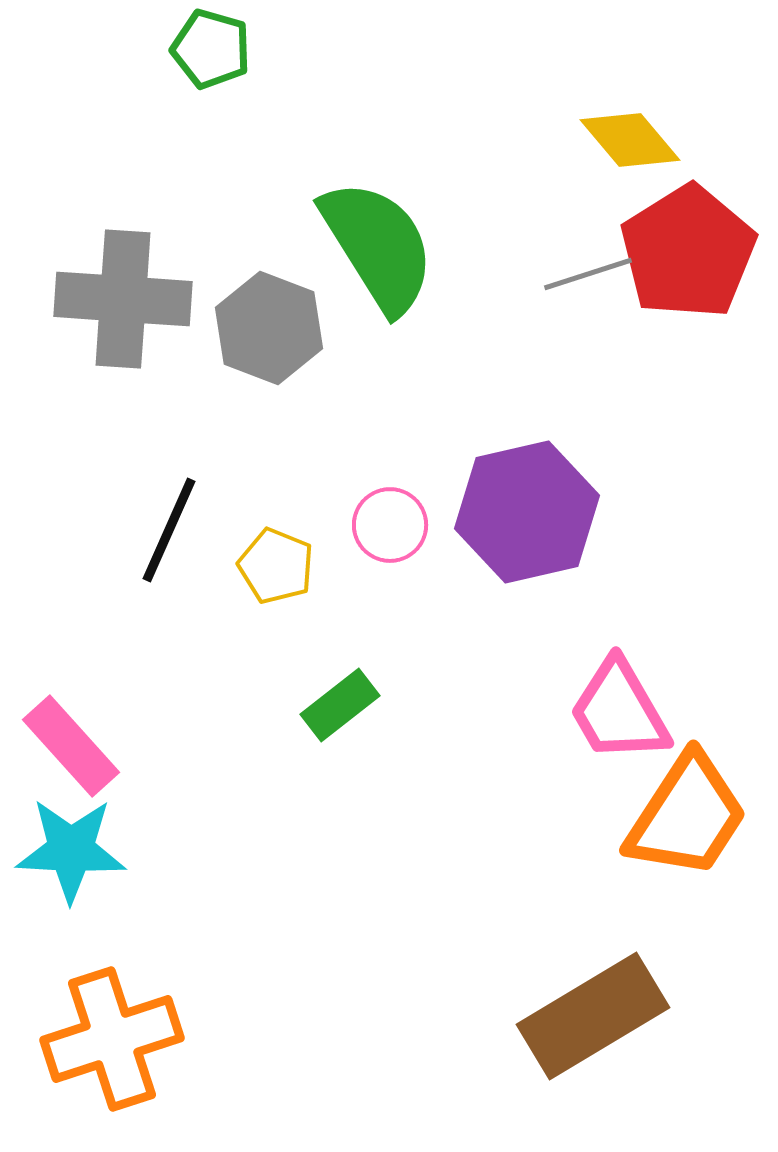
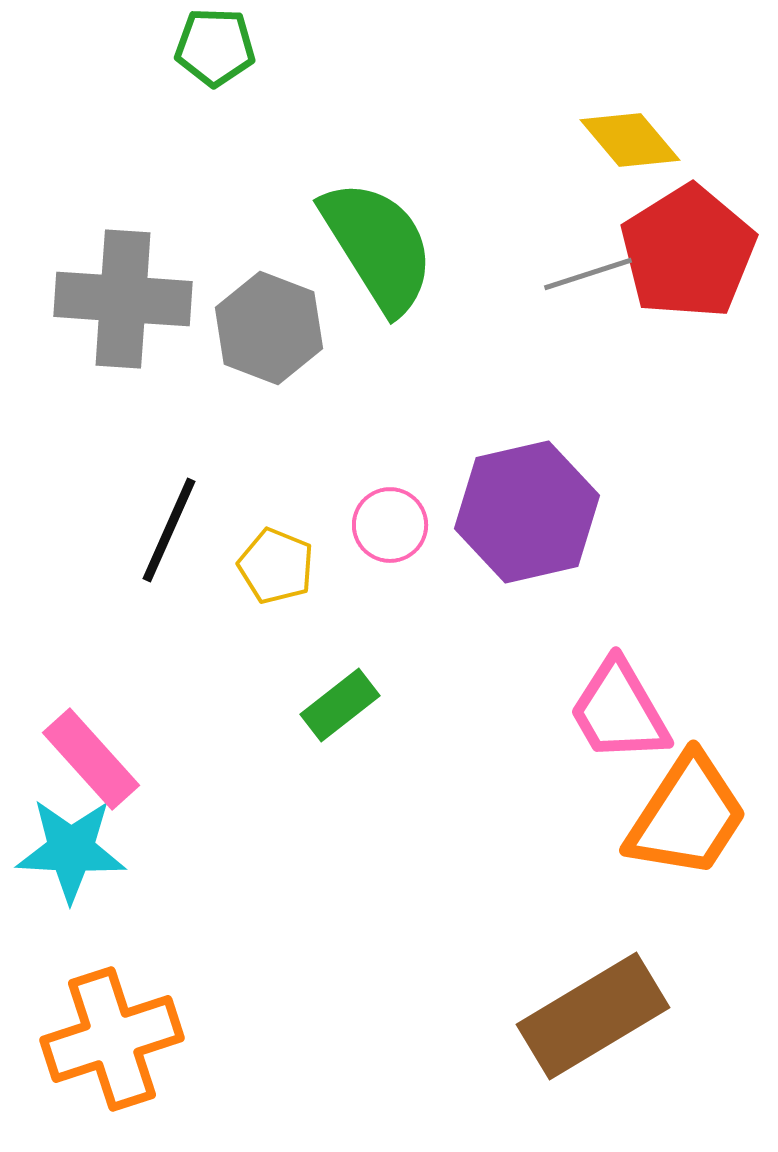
green pentagon: moved 4 px right, 2 px up; rotated 14 degrees counterclockwise
pink rectangle: moved 20 px right, 13 px down
